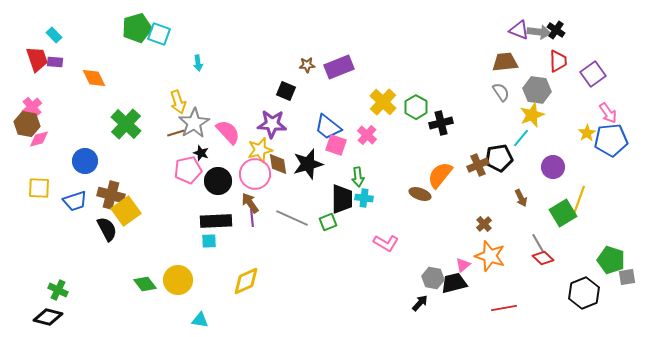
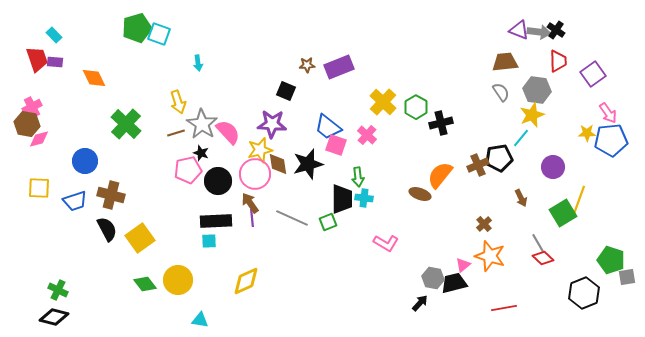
pink cross at (32, 107): rotated 12 degrees clockwise
gray star at (194, 123): moved 8 px right, 1 px down; rotated 8 degrees counterclockwise
yellow star at (587, 133): rotated 30 degrees clockwise
yellow square at (126, 211): moved 14 px right, 27 px down
black diamond at (48, 317): moved 6 px right
